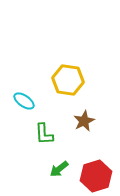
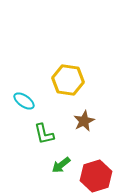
green L-shape: rotated 10 degrees counterclockwise
green arrow: moved 2 px right, 4 px up
